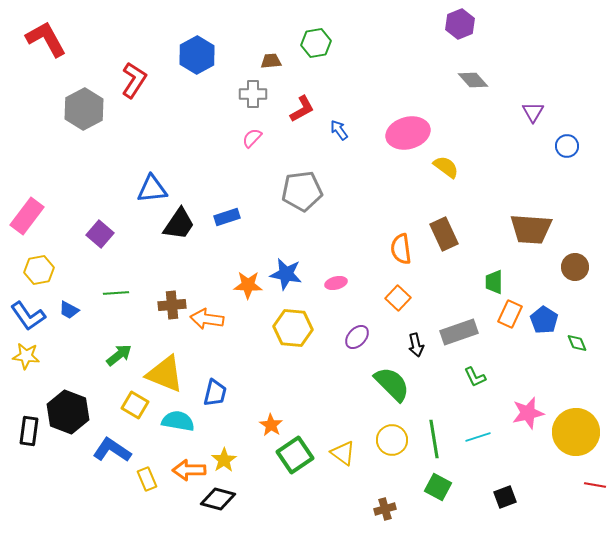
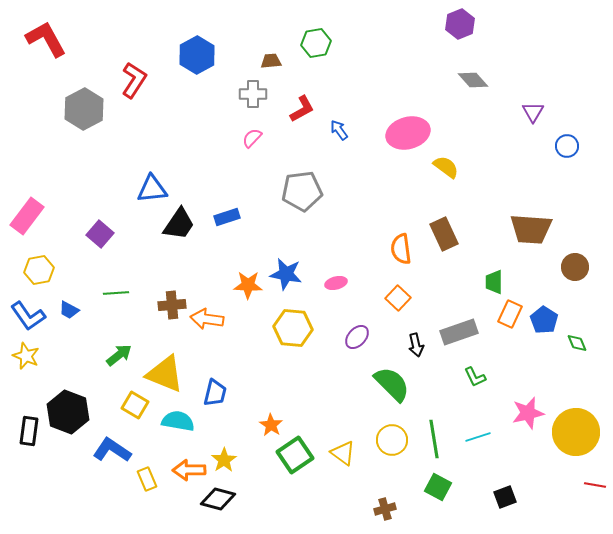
yellow star at (26, 356): rotated 16 degrees clockwise
